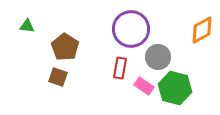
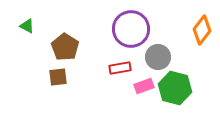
green triangle: rotated 21 degrees clockwise
orange diamond: rotated 24 degrees counterclockwise
red rectangle: rotated 70 degrees clockwise
brown square: rotated 24 degrees counterclockwise
pink rectangle: rotated 54 degrees counterclockwise
